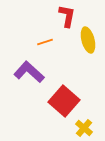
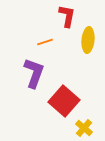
yellow ellipse: rotated 20 degrees clockwise
purple L-shape: moved 5 px right, 1 px down; rotated 68 degrees clockwise
